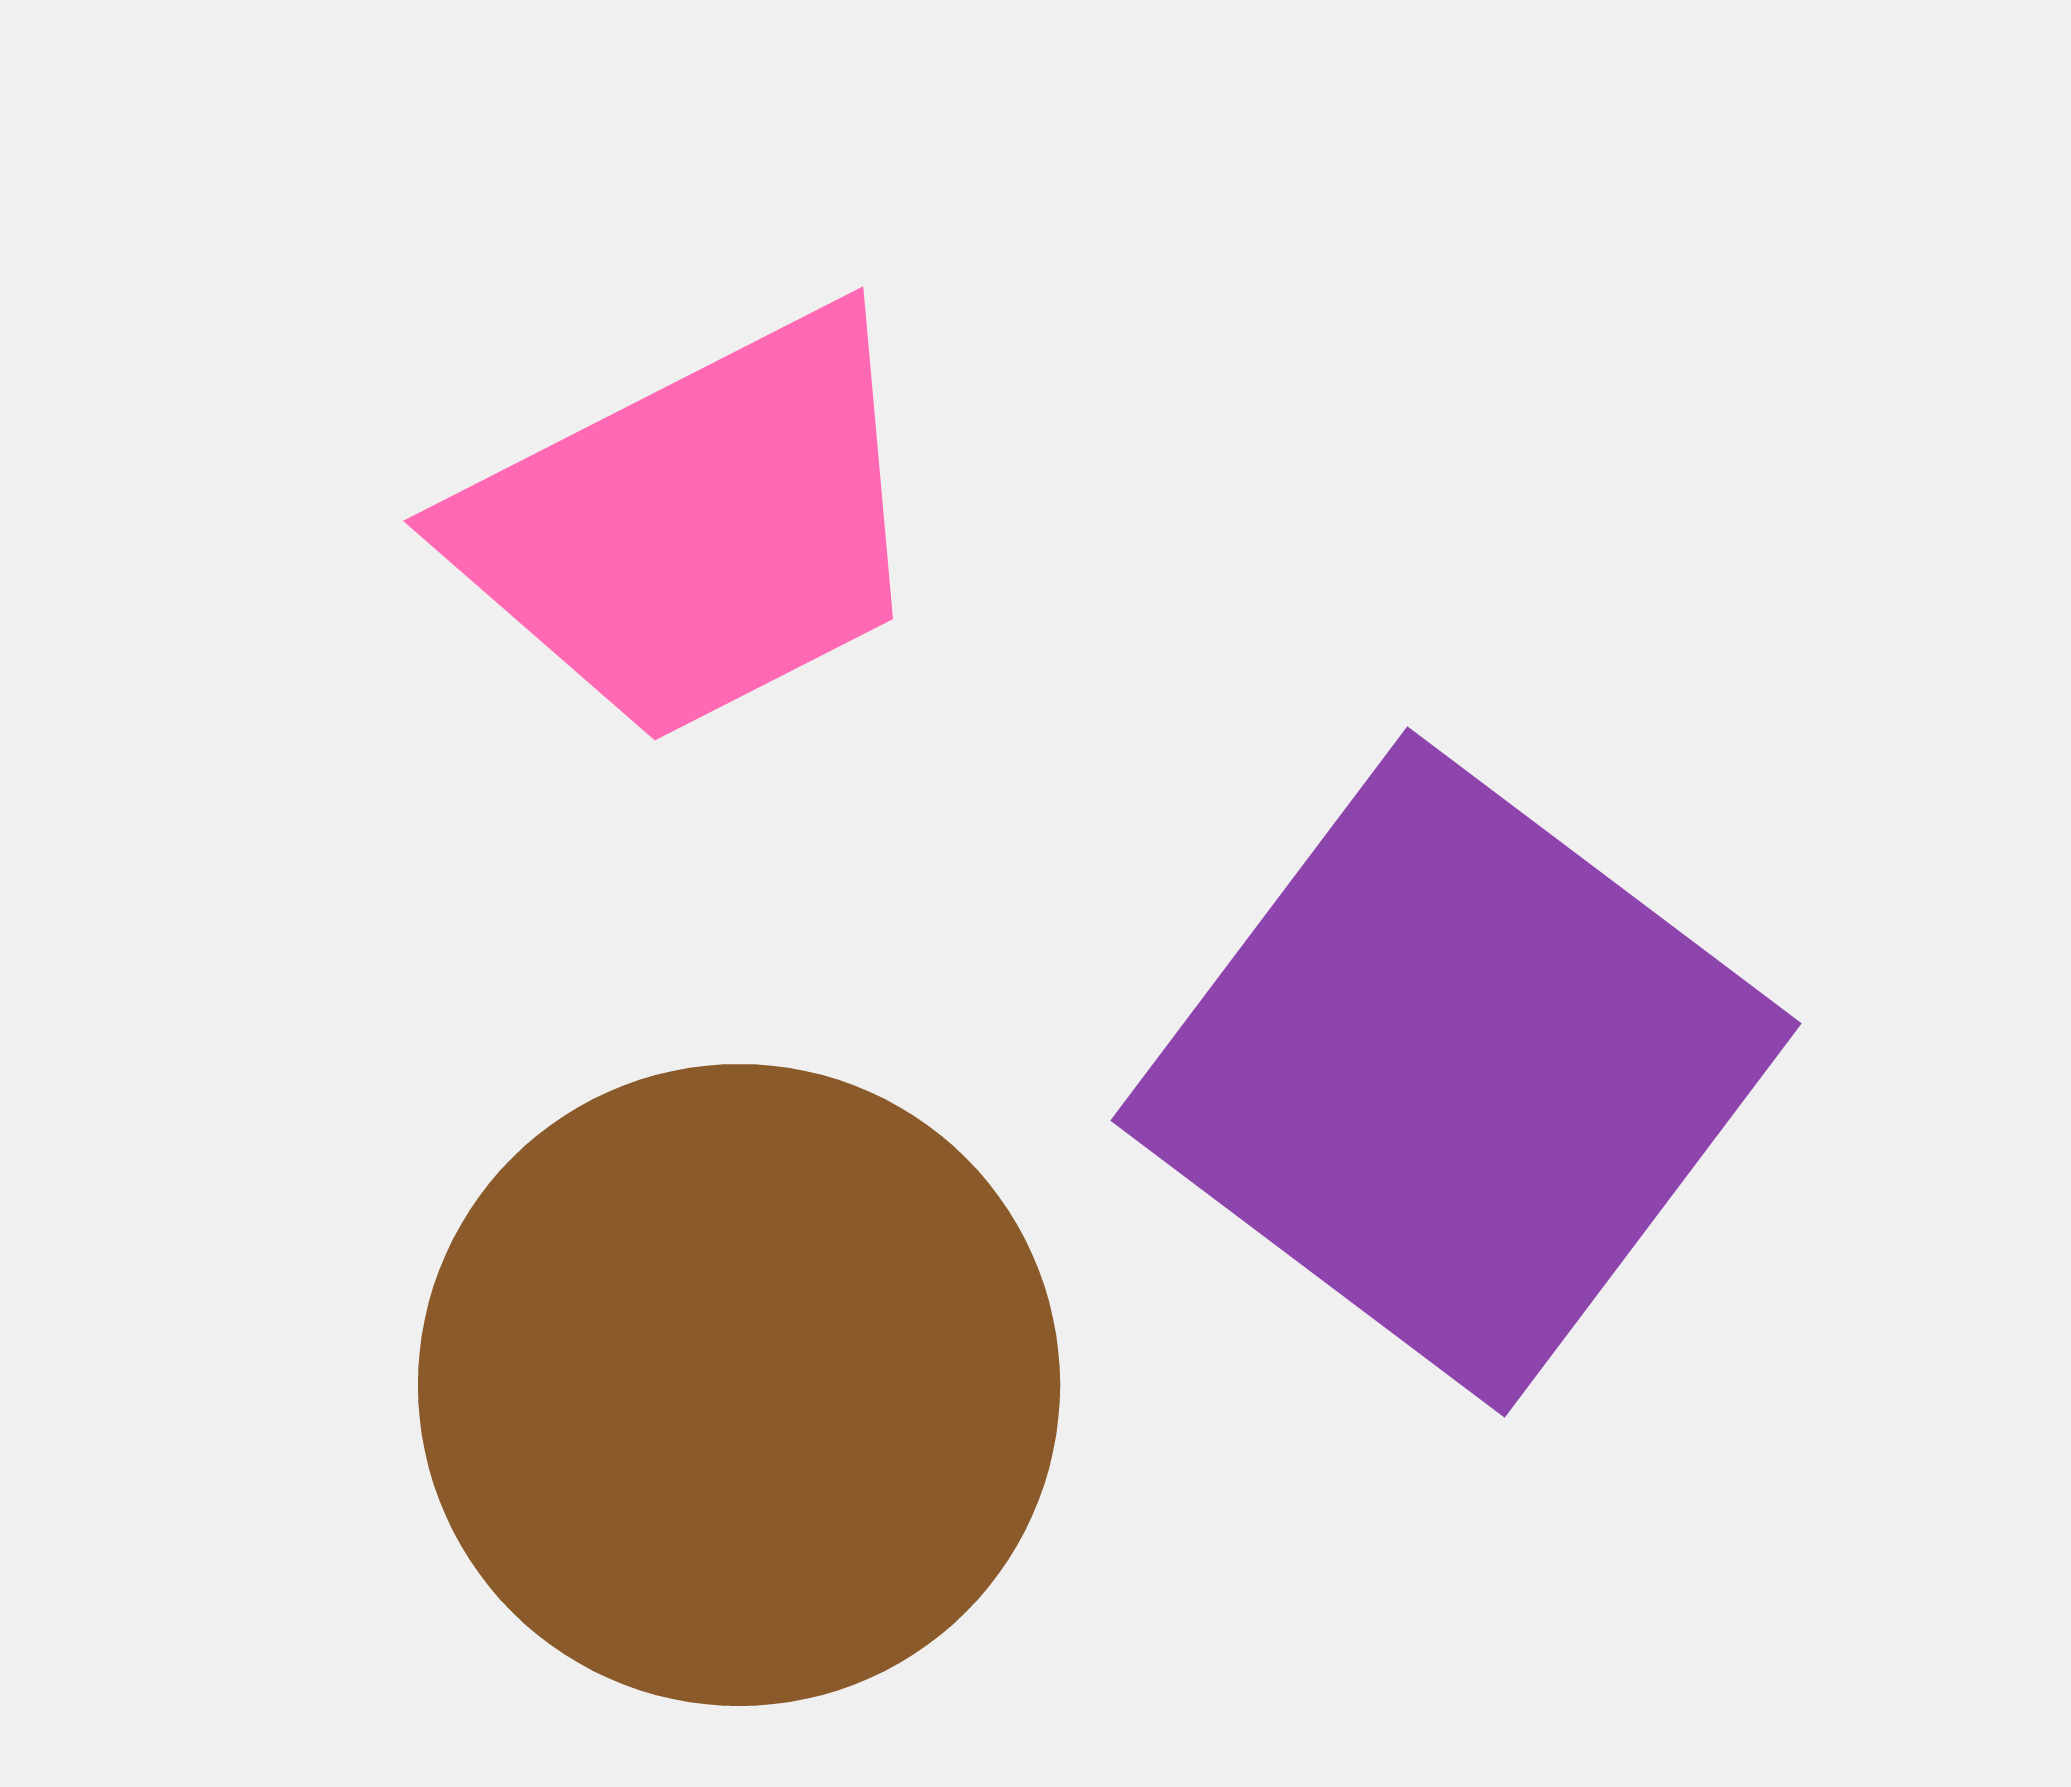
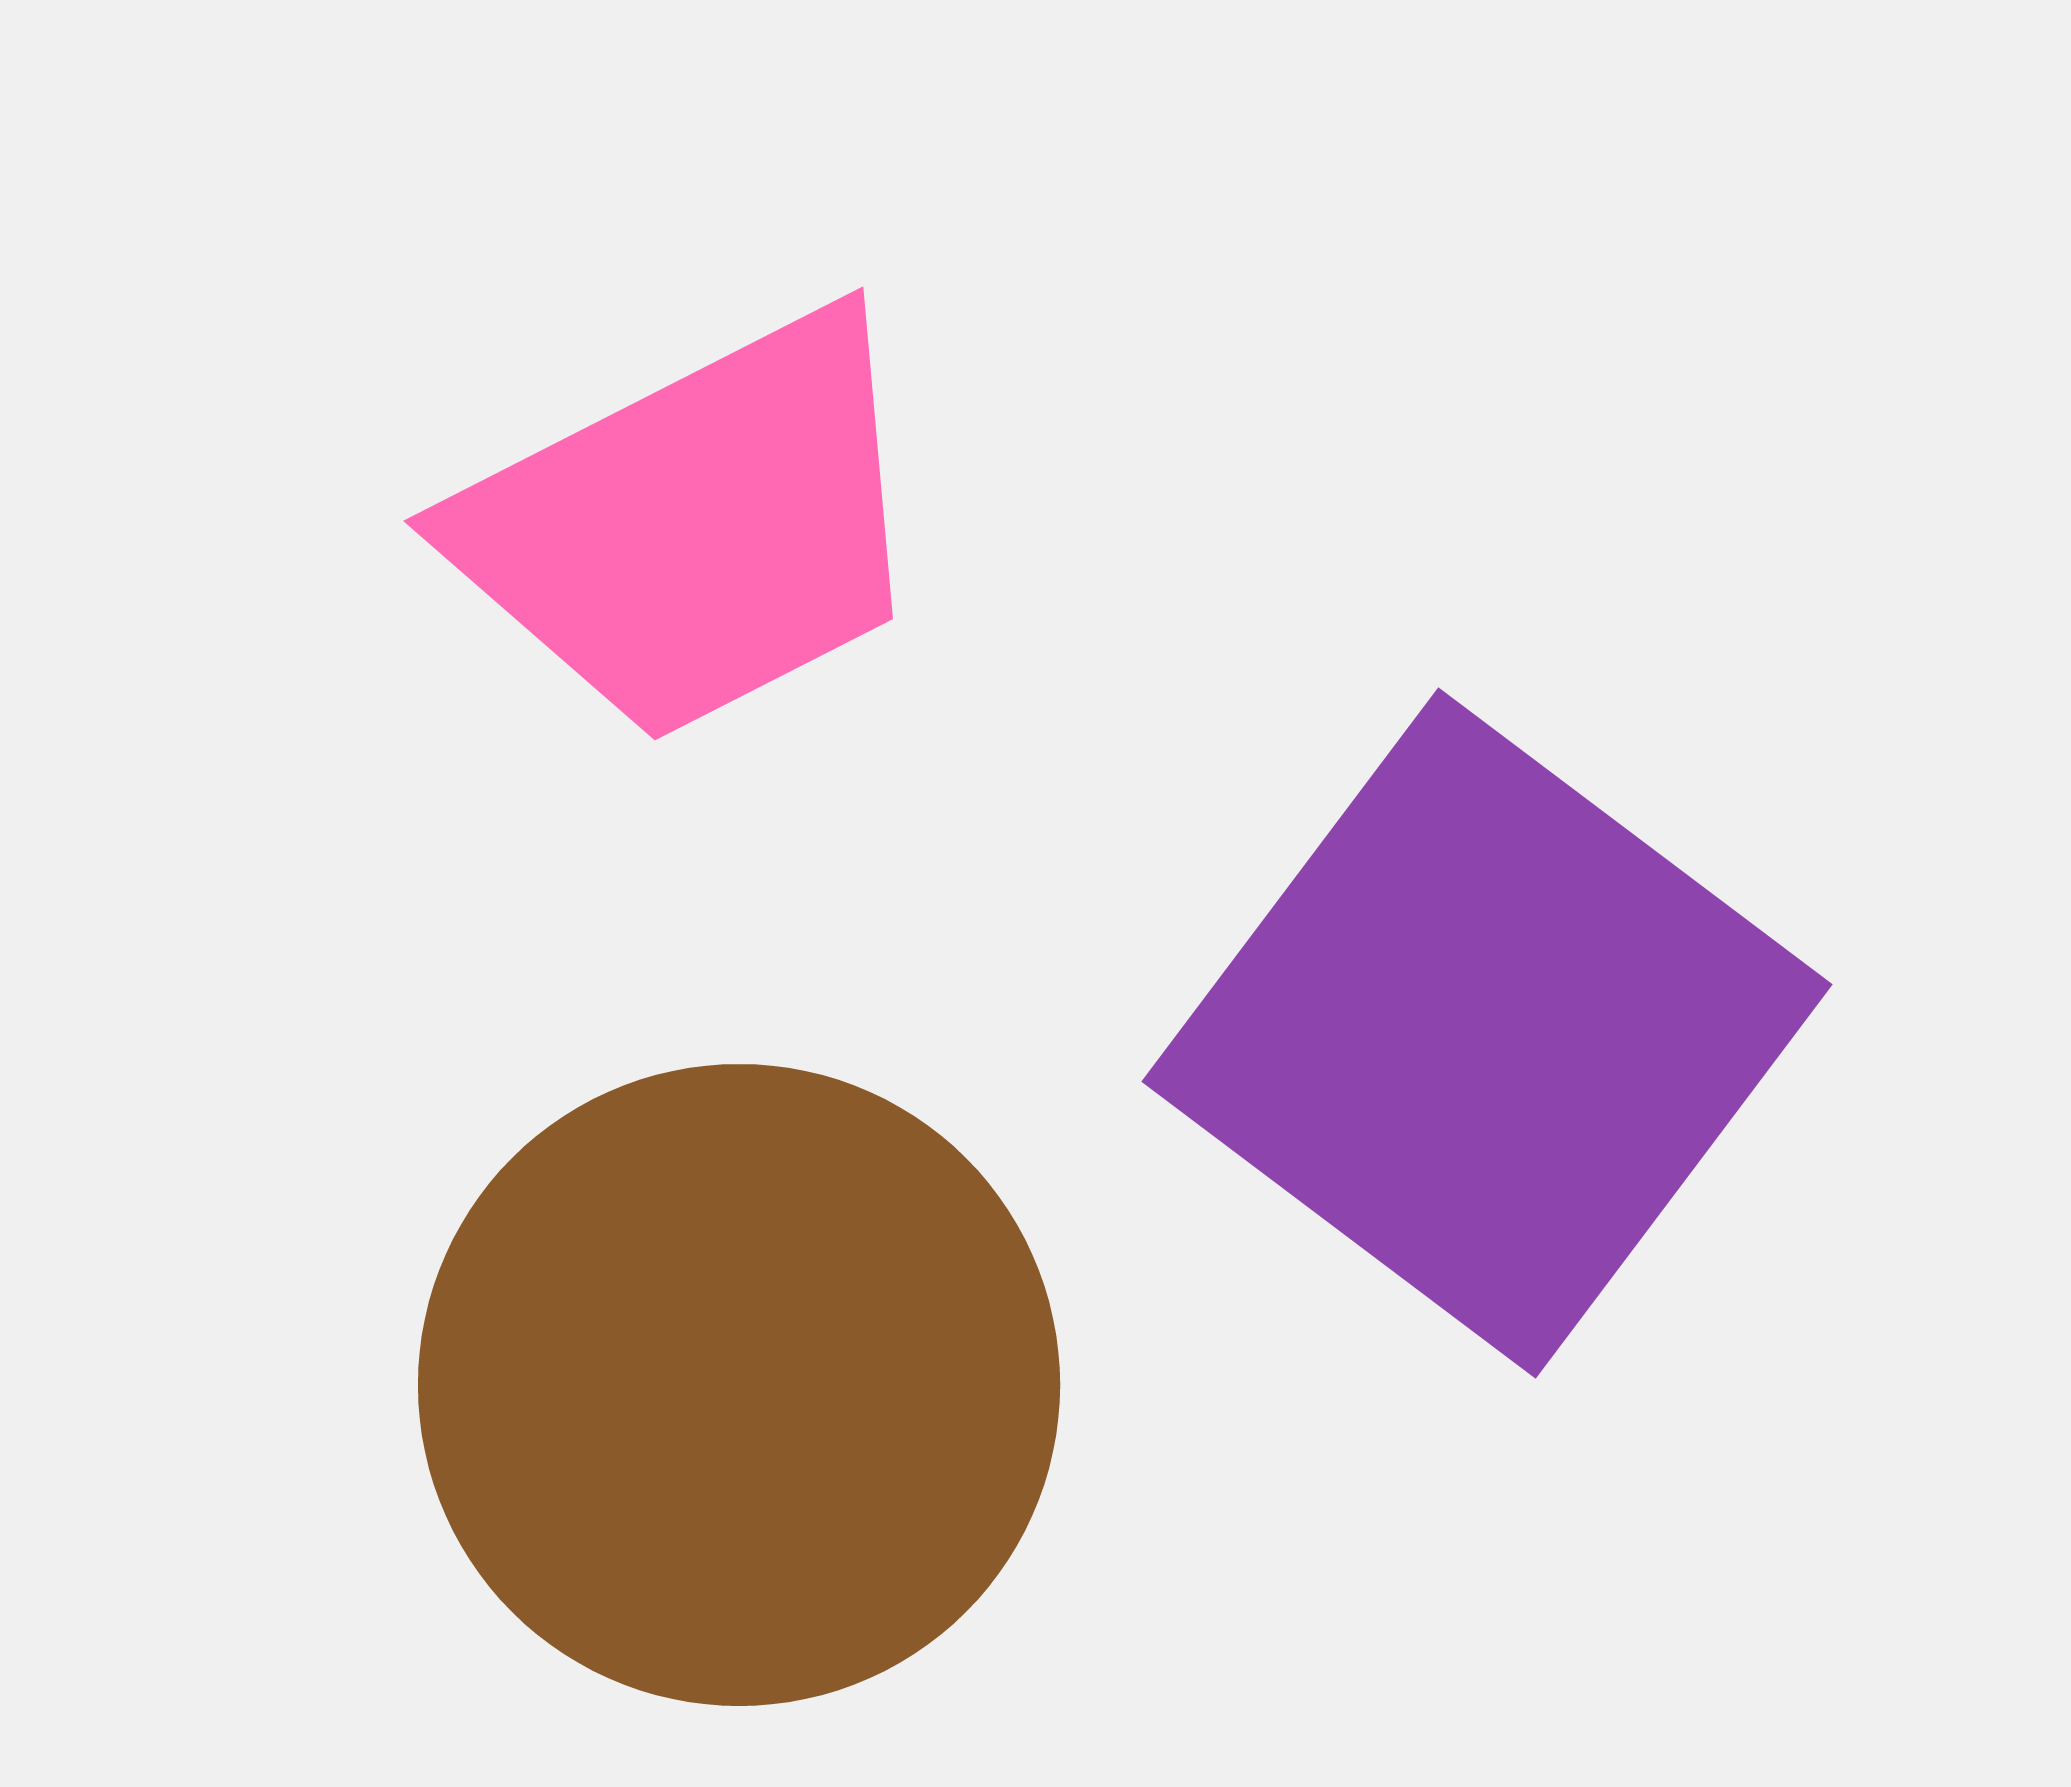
purple square: moved 31 px right, 39 px up
